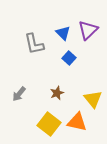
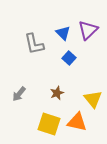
yellow square: rotated 20 degrees counterclockwise
